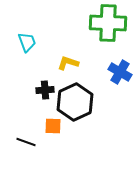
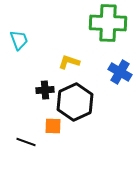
cyan trapezoid: moved 8 px left, 2 px up
yellow L-shape: moved 1 px right, 1 px up
